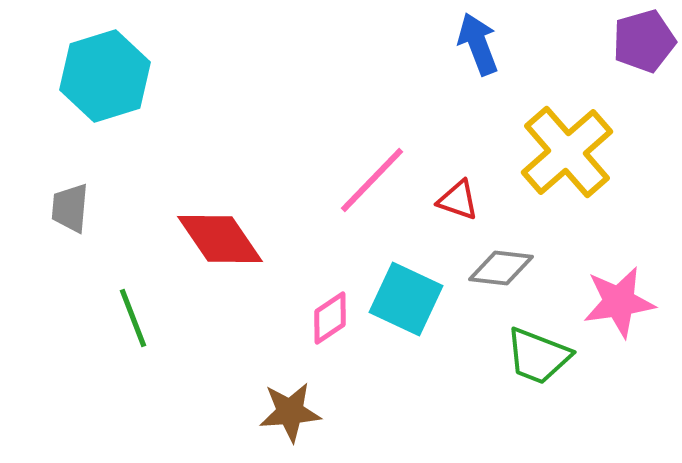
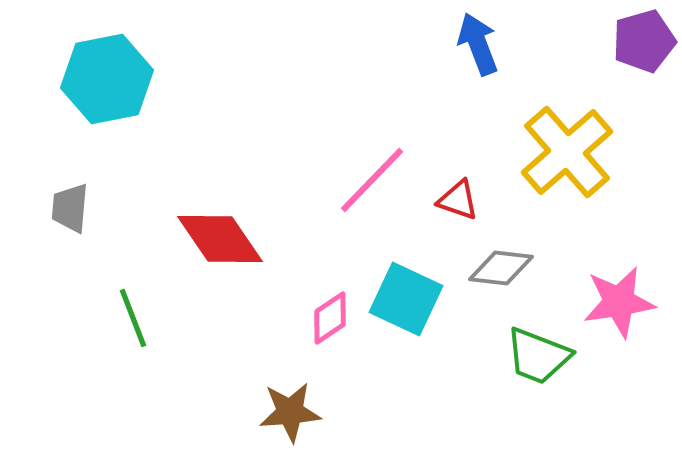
cyan hexagon: moved 2 px right, 3 px down; rotated 6 degrees clockwise
